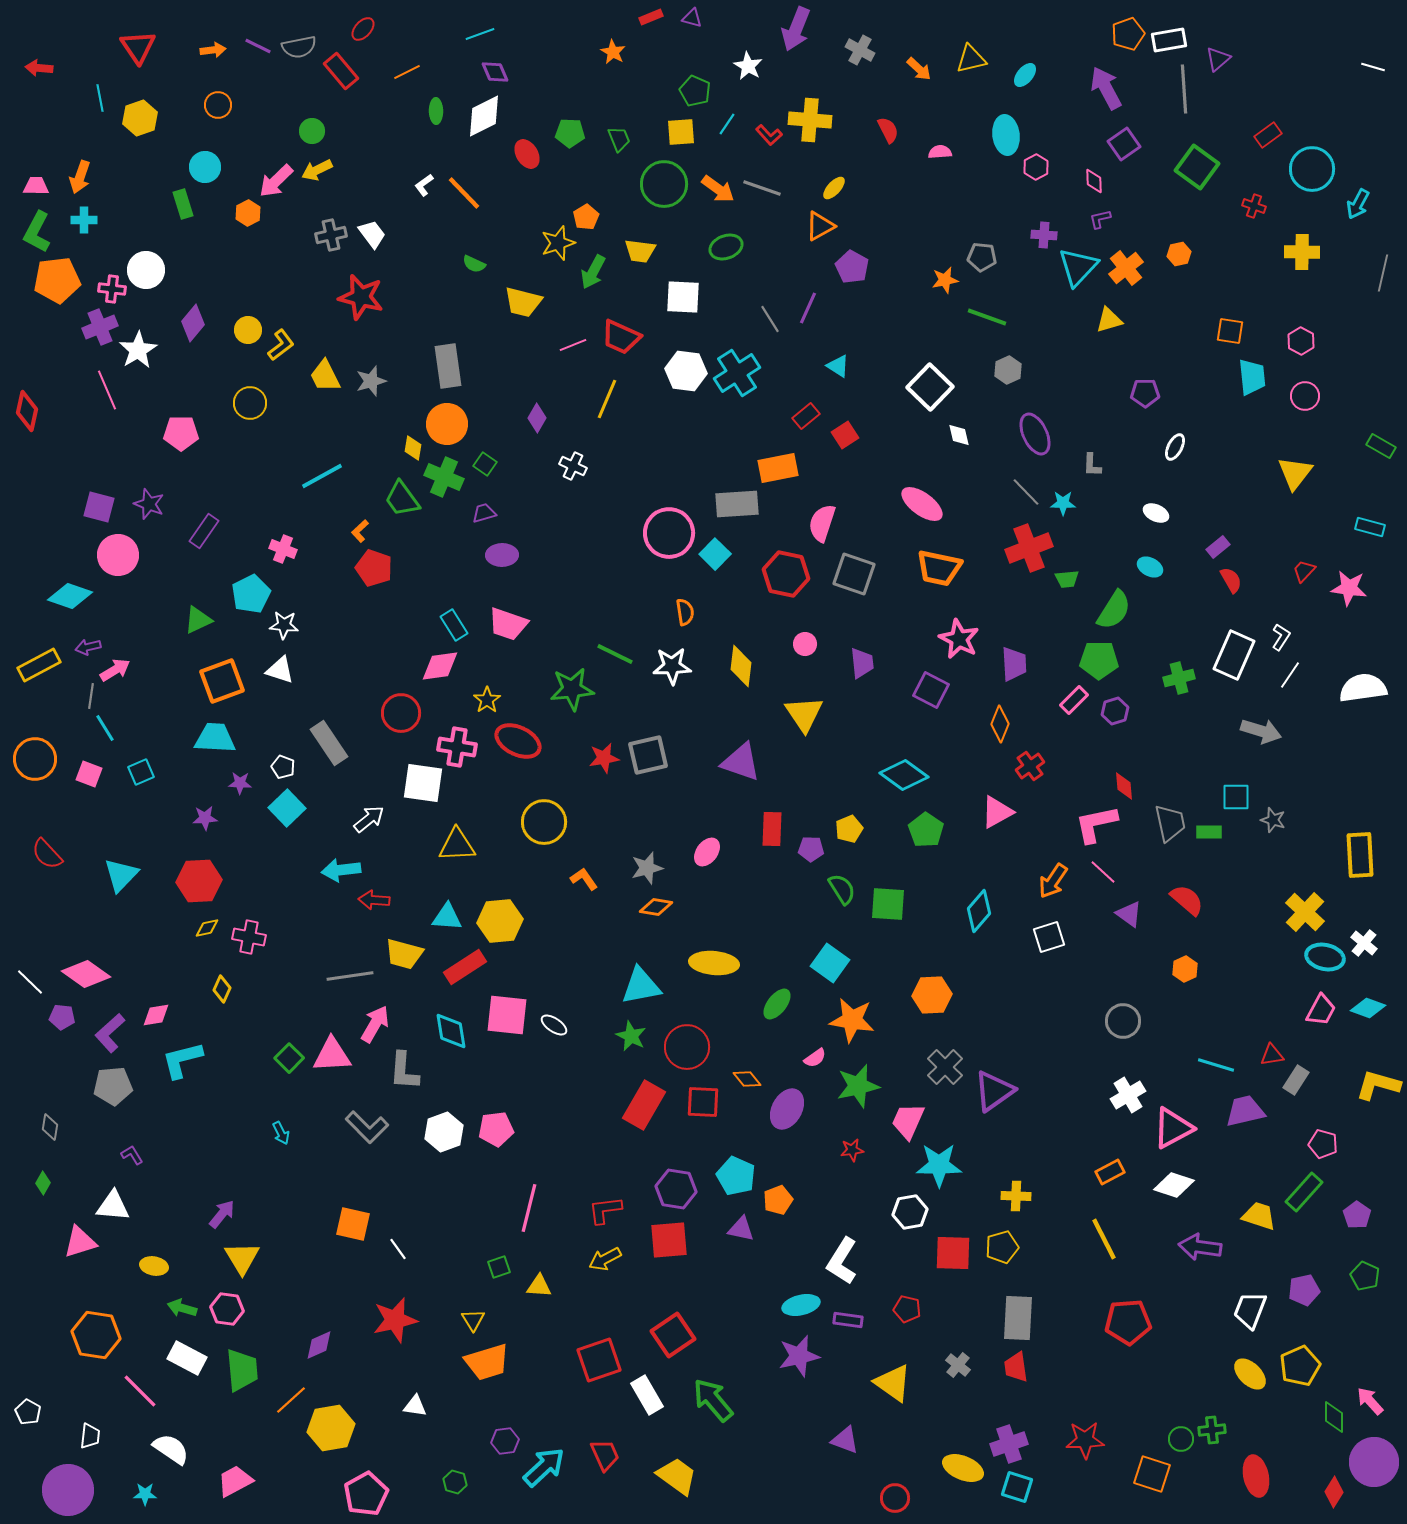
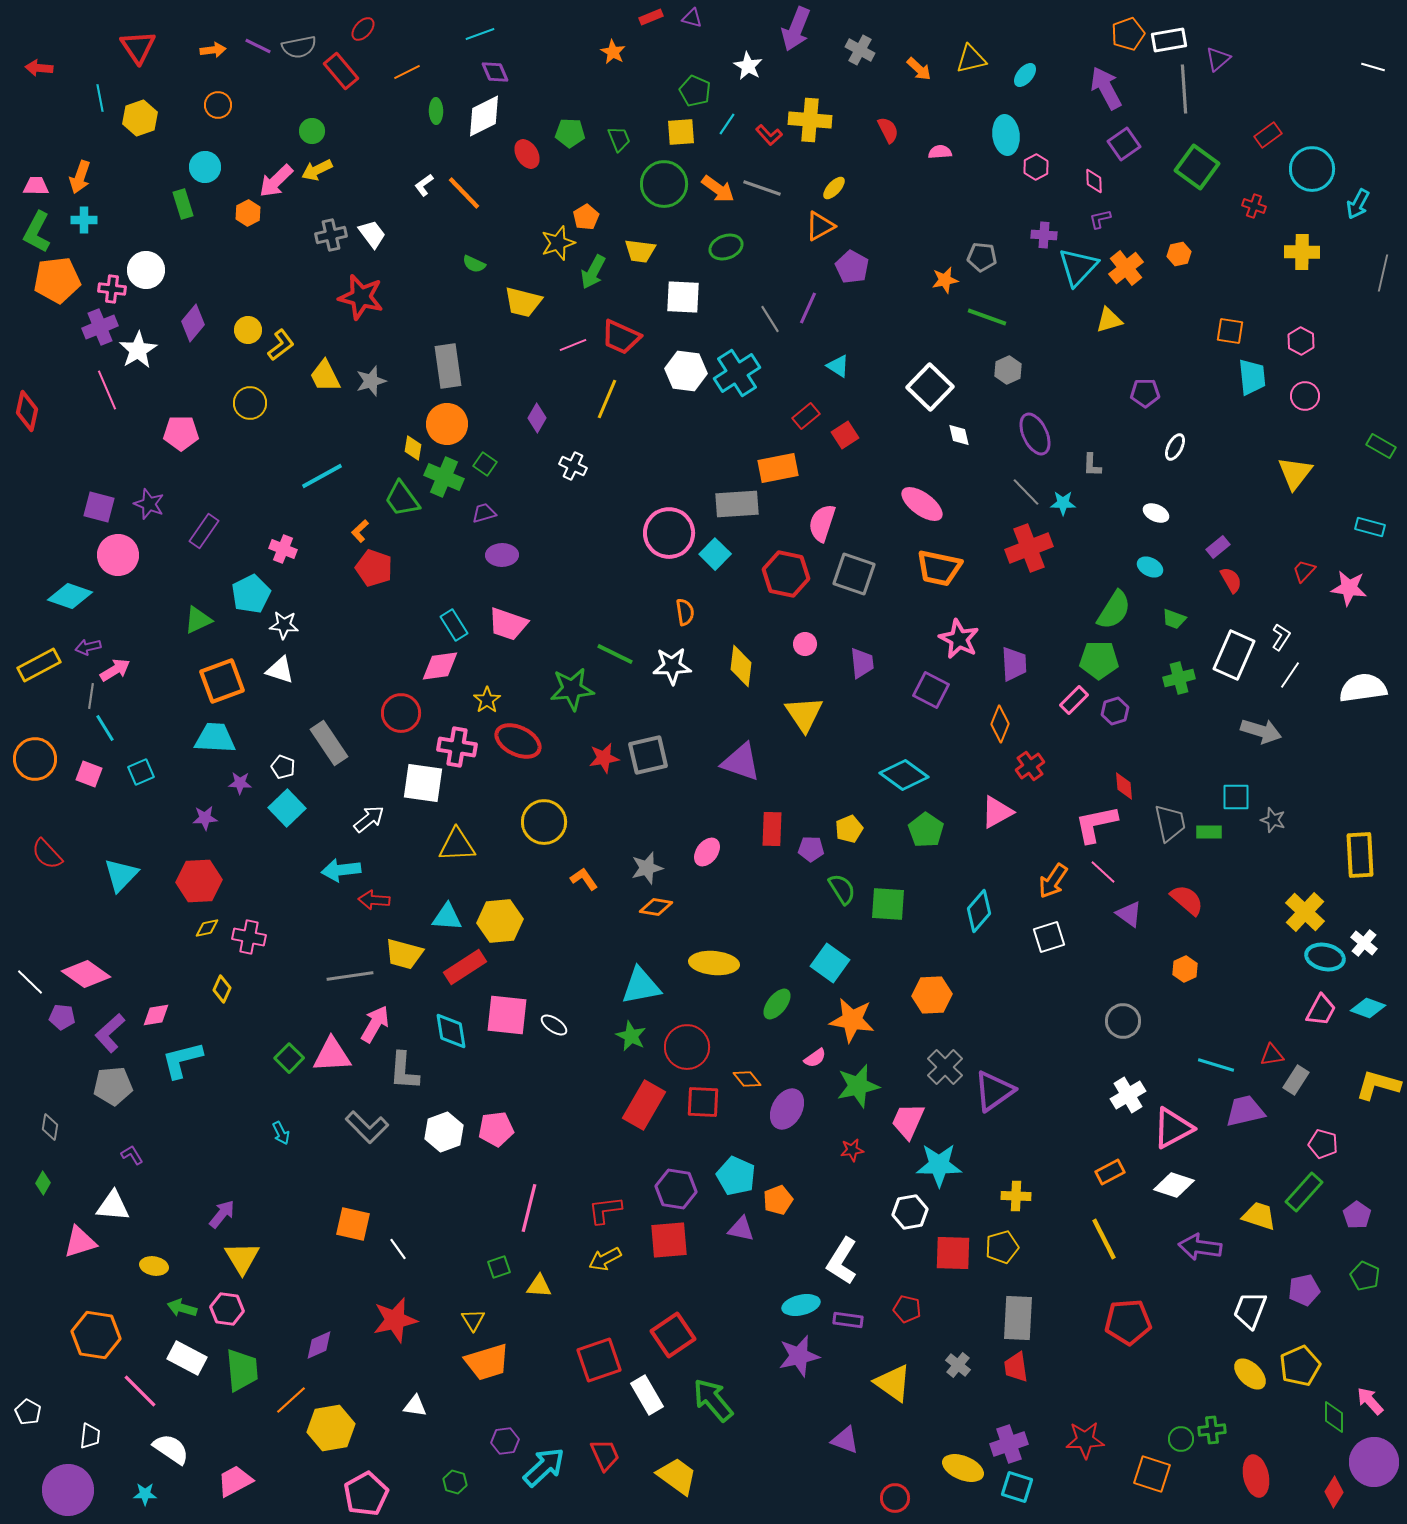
green trapezoid at (1067, 579): moved 107 px right, 40 px down; rotated 25 degrees clockwise
